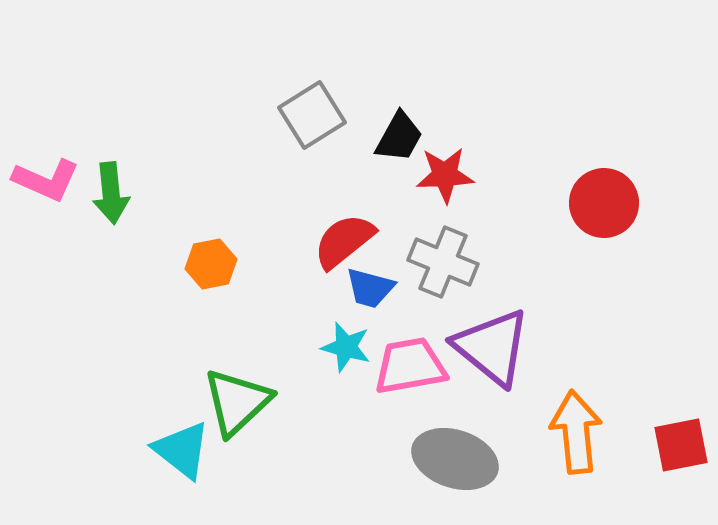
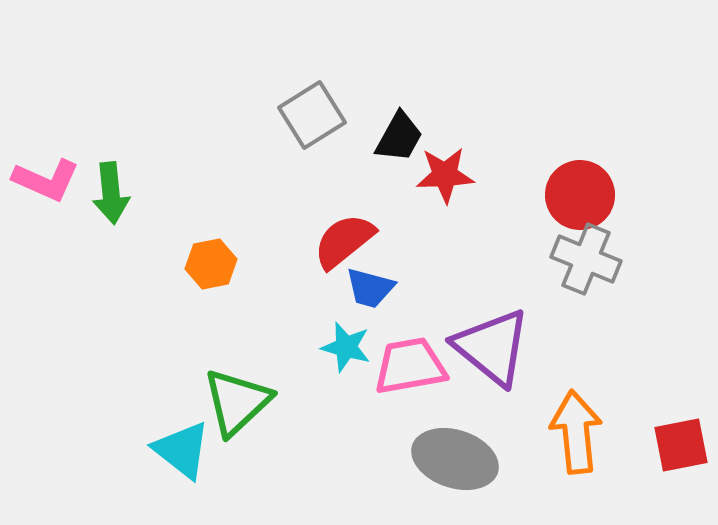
red circle: moved 24 px left, 8 px up
gray cross: moved 143 px right, 3 px up
